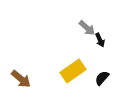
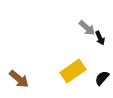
black arrow: moved 2 px up
brown arrow: moved 2 px left
